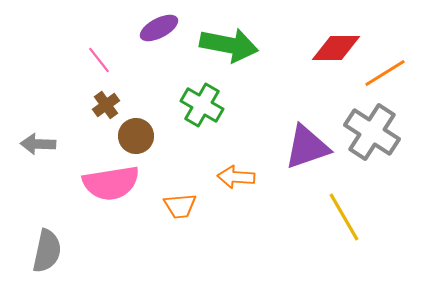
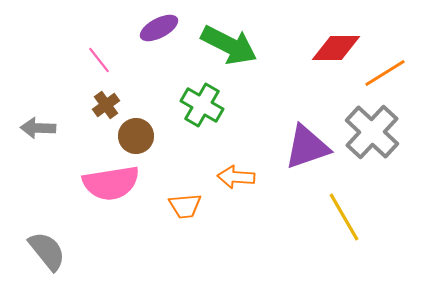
green arrow: rotated 16 degrees clockwise
gray cross: rotated 10 degrees clockwise
gray arrow: moved 16 px up
orange trapezoid: moved 5 px right
gray semicircle: rotated 51 degrees counterclockwise
